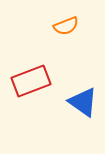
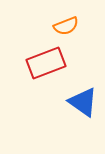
red rectangle: moved 15 px right, 18 px up
